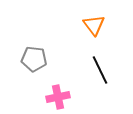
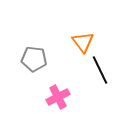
orange triangle: moved 11 px left, 17 px down
pink cross: rotated 15 degrees counterclockwise
